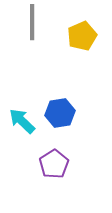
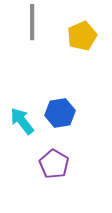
cyan arrow: rotated 8 degrees clockwise
purple pentagon: rotated 8 degrees counterclockwise
